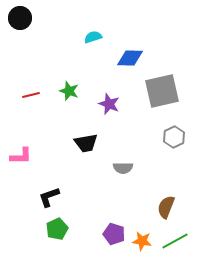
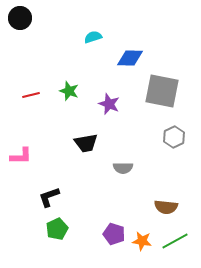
gray square: rotated 24 degrees clockwise
brown semicircle: rotated 105 degrees counterclockwise
